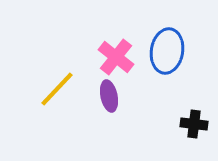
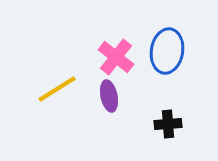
yellow line: rotated 15 degrees clockwise
black cross: moved 26 px left; rotated 12 degrees counterclockwise
